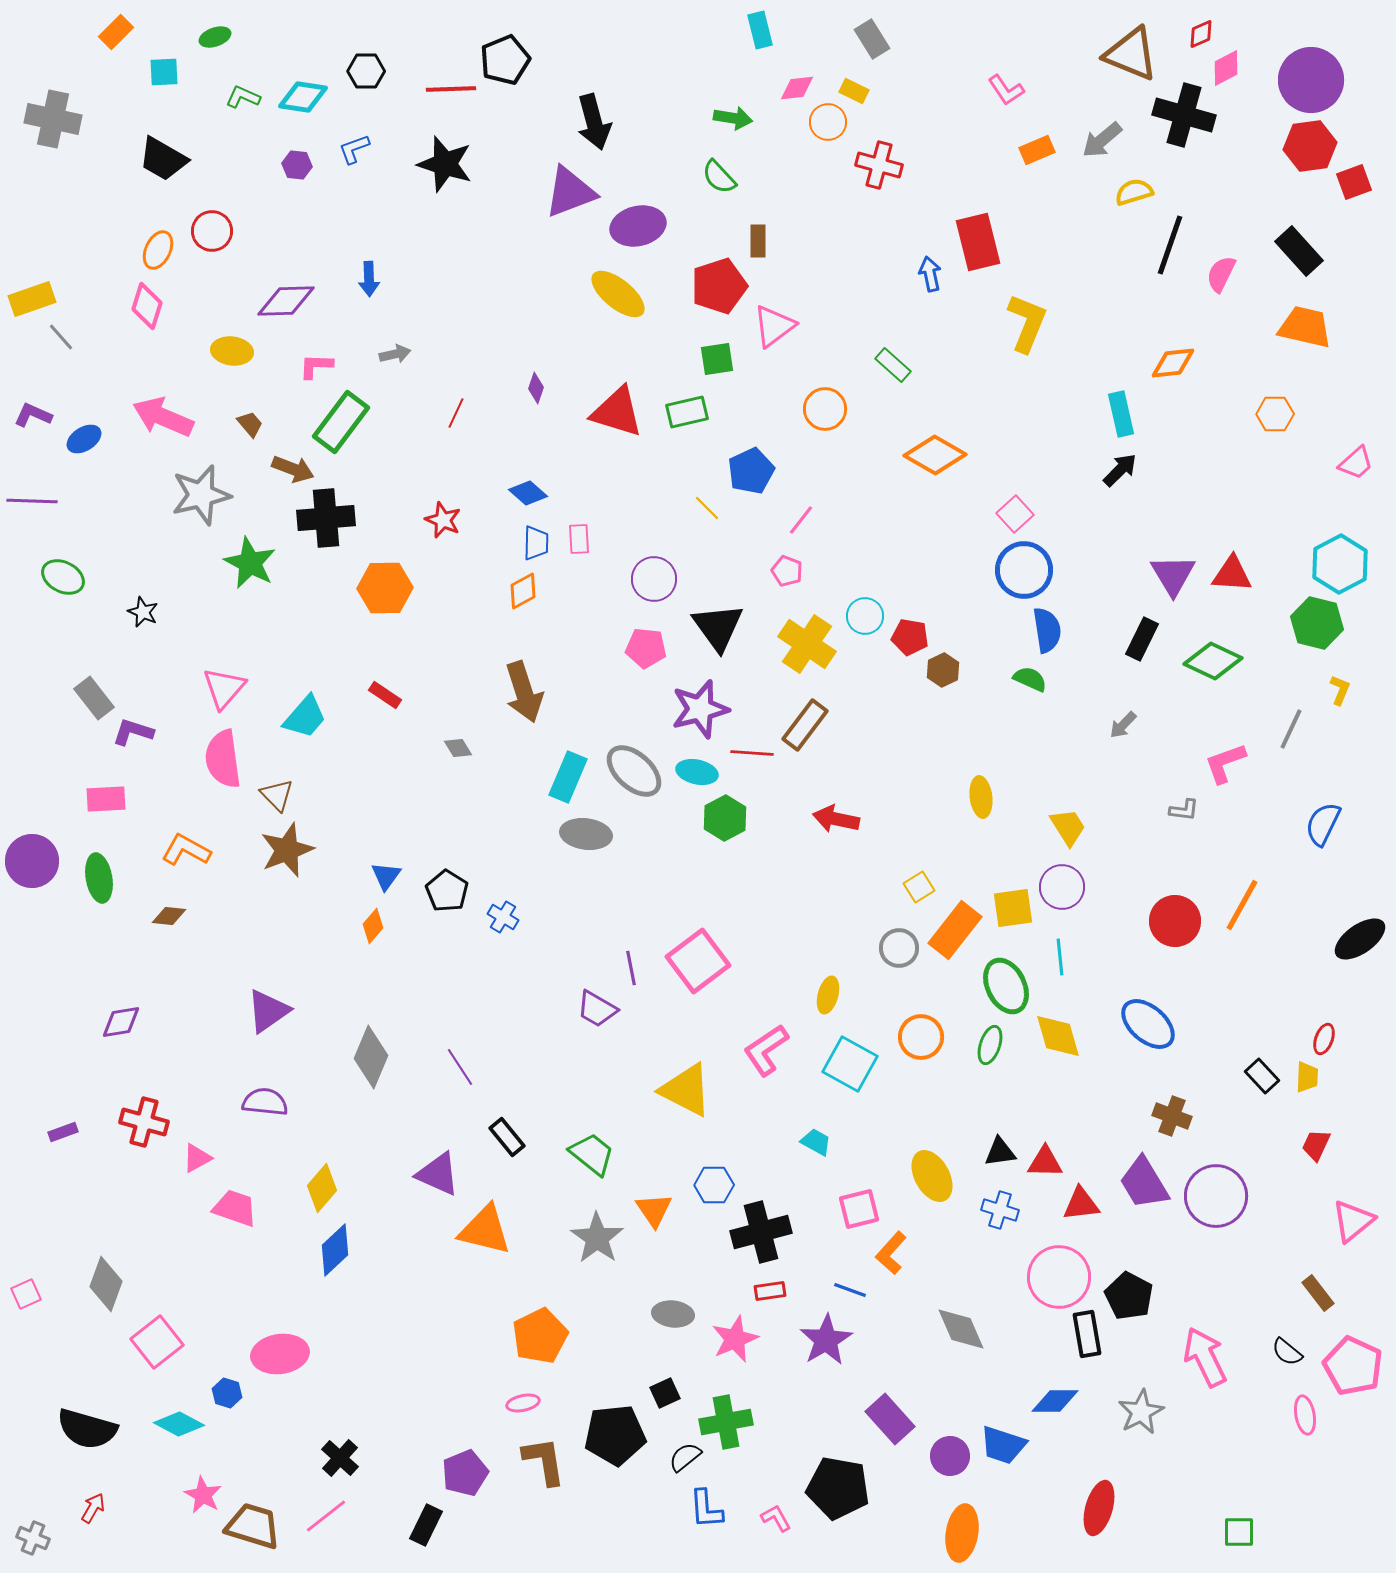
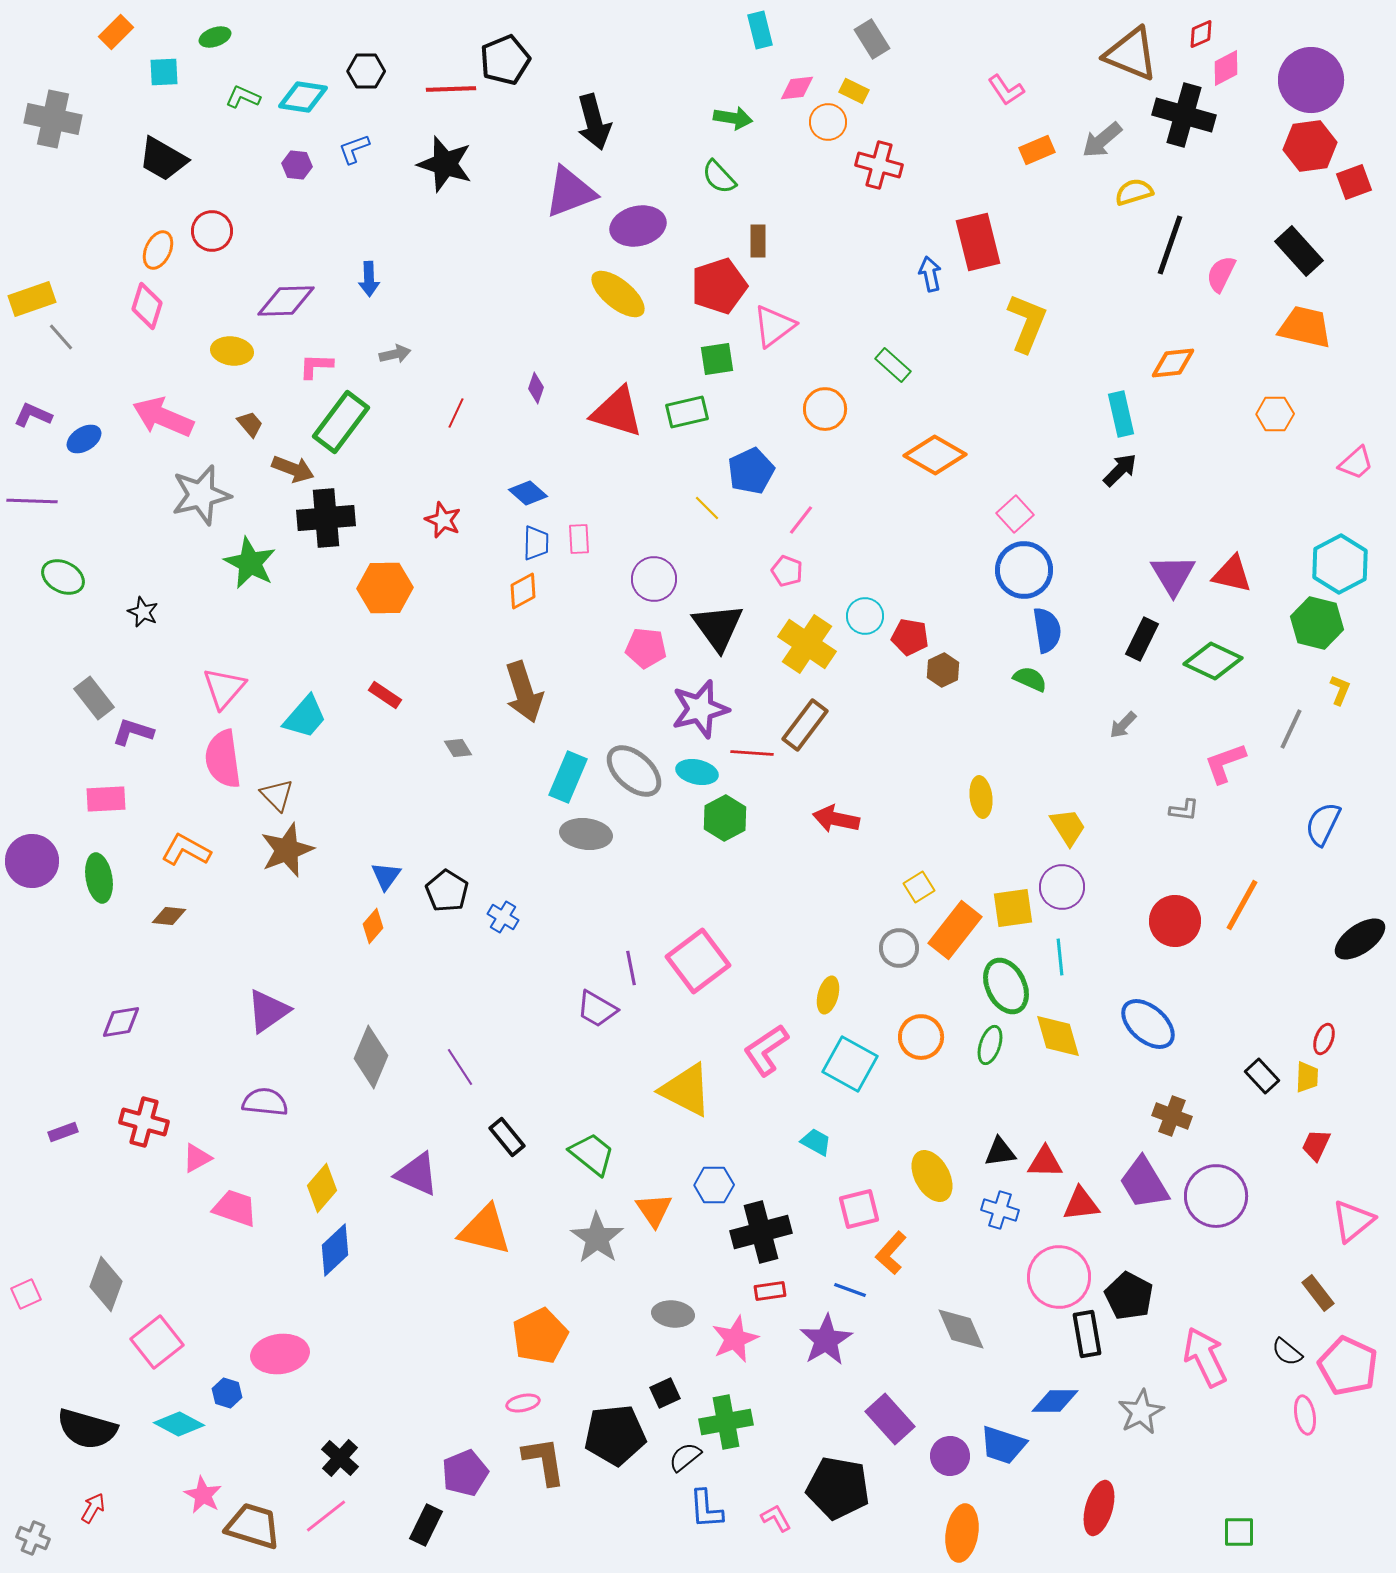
red triangle at (1232, 574): rotated 9 degrees clockwise
purple triangle at (438, 1174): moved 21 px left
pink pentagon at (1353, 1366): moved 5 px left
